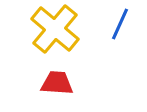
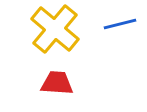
blue line: rotated 52 degrees clockwise
